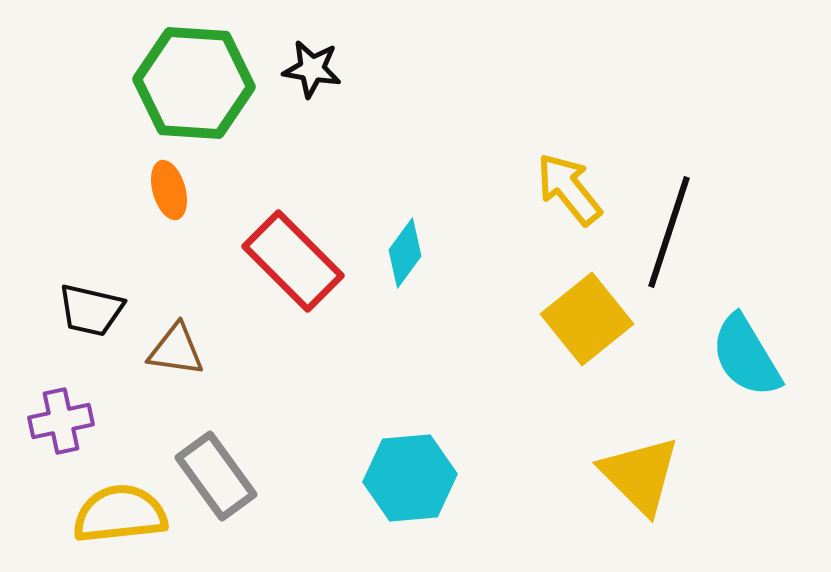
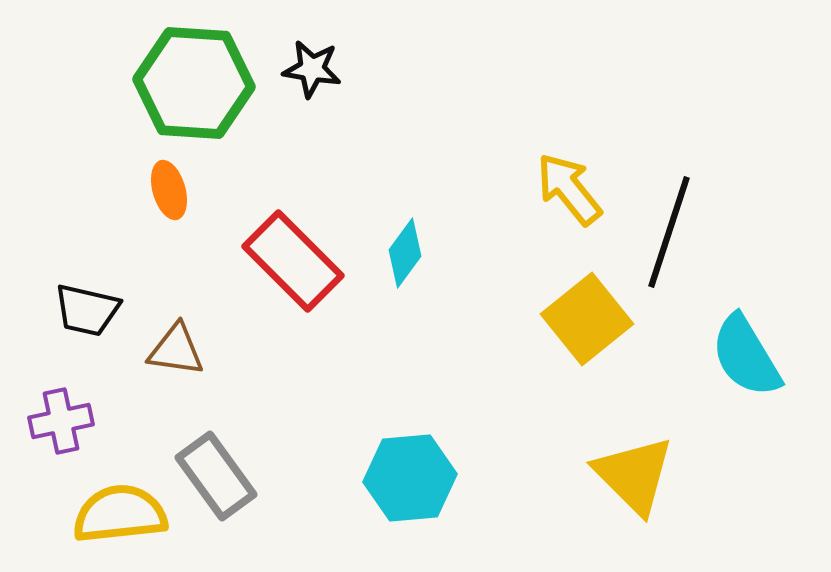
black trapezoid: moved 4 px left
yellow triangle: moved 6 px left
